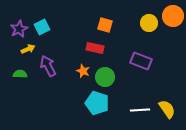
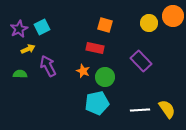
purple rectangle: rotated 25 degrees clockwise
cyan pentagon: rotated 30 degrees counterclockwise
